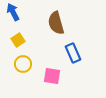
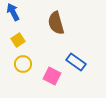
blue rectangle: moved 3 px right, 9 px down; rotated 30 degrees counterclockwise
pink square: rotated 18 degrees clockwise
